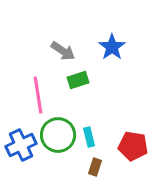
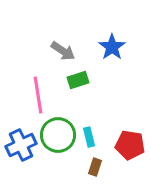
red pentagon: moved 3 px left, 1 px up
